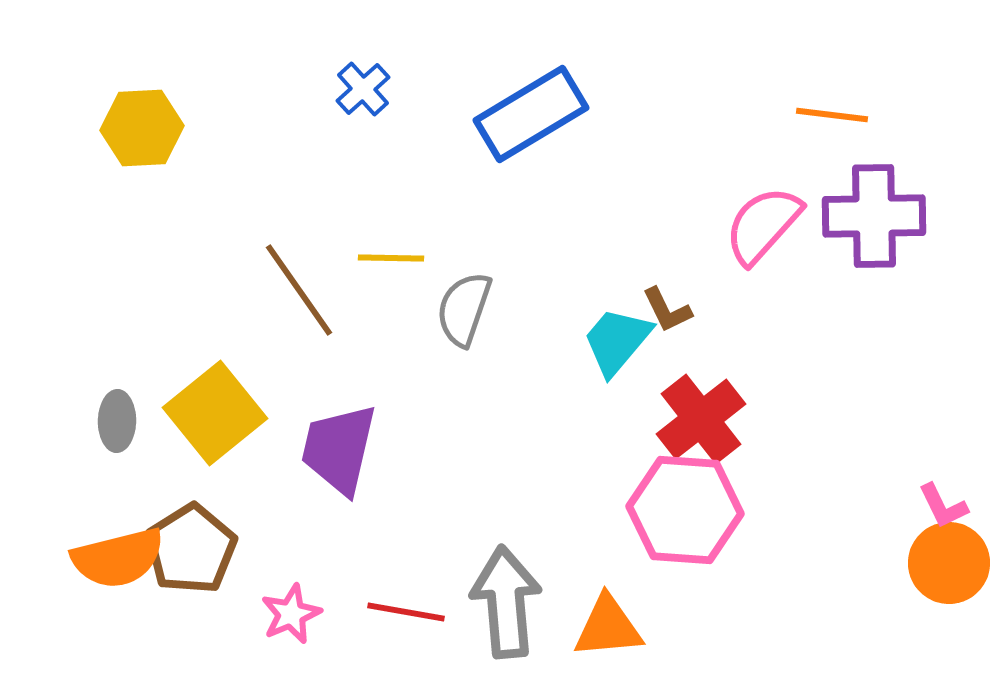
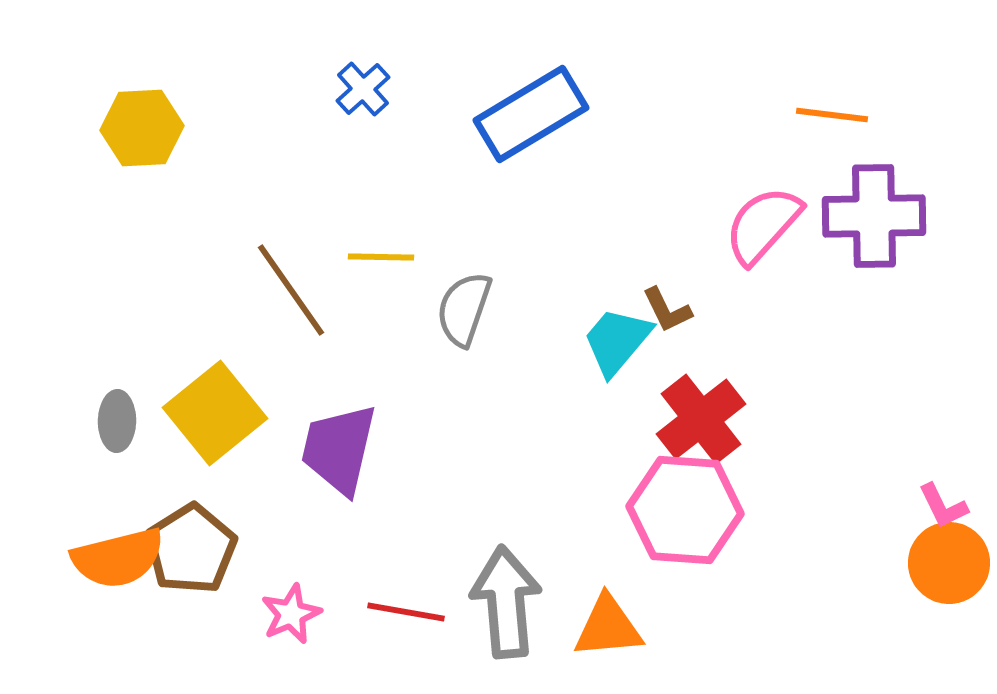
yellow line: moved 10 px left, 1 px up
brown line: moved 8 px left
